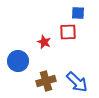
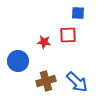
red square: moved 3 px down
red star: rotated 16 degrees counterclockwise
